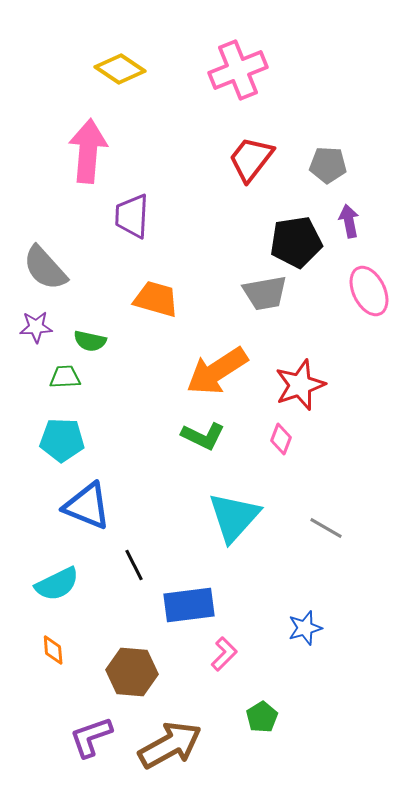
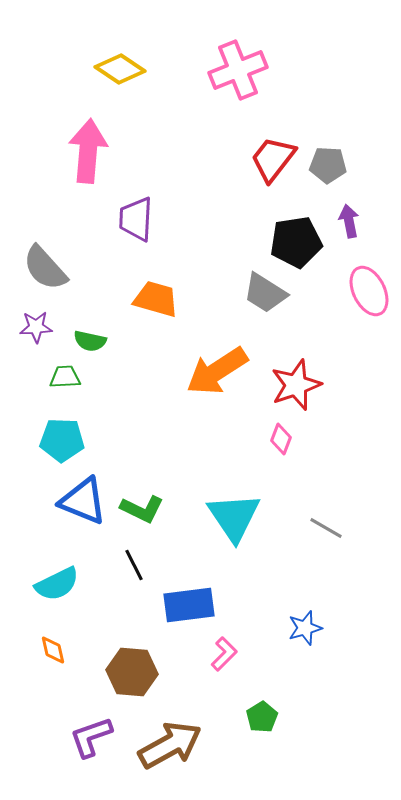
red trapezoid: moved 22 px right
purple trapezoid: moved 4 px right, 3 px down
gray trapezoid: rotated 42 degrees clockwise
red star: moved 4 px left
green L-shape: moved 61 px left, 73 px down
blue triangle: moved 4 px left, 5 px up
cyan triangle: rotated 16 degrees counterclockwise
orange diamond: rotated 8 degrees counterclockwise
